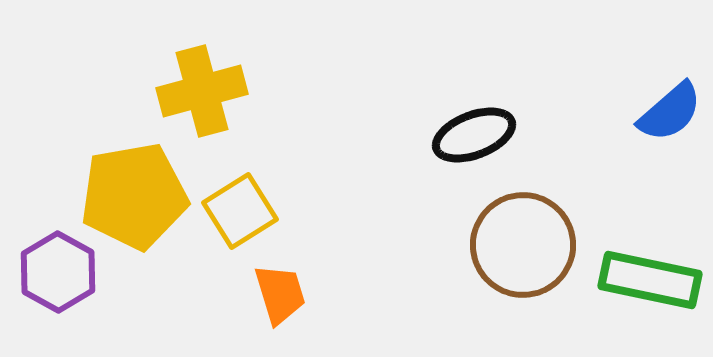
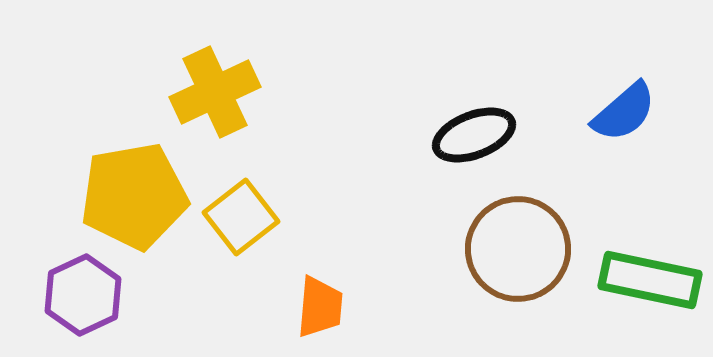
yellow cross: moved 13 px right, 1 px down; rotated 10 degrees counterclockwise
blue semicircle: moved 46 px left
yellow square: moved 1 px right, 6 px down; rotated 6 degrees counterclockwise
brown circle: moved 5 px left, 4 px down
purple hexagon: moved 25 px right, 23 px down; rotated 6 degrees clockwise
orange trapezoid: moved 40 px right, 13 px down; rotated 22 degrees clockwise
